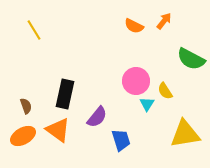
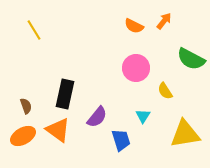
pink circle: moved 13 px up
cyan triangle: moved 4 px left, 12 px down
